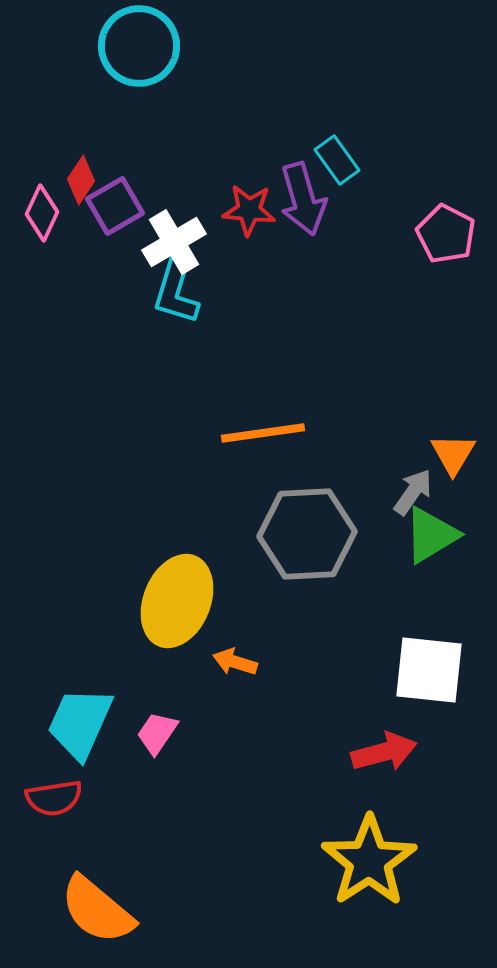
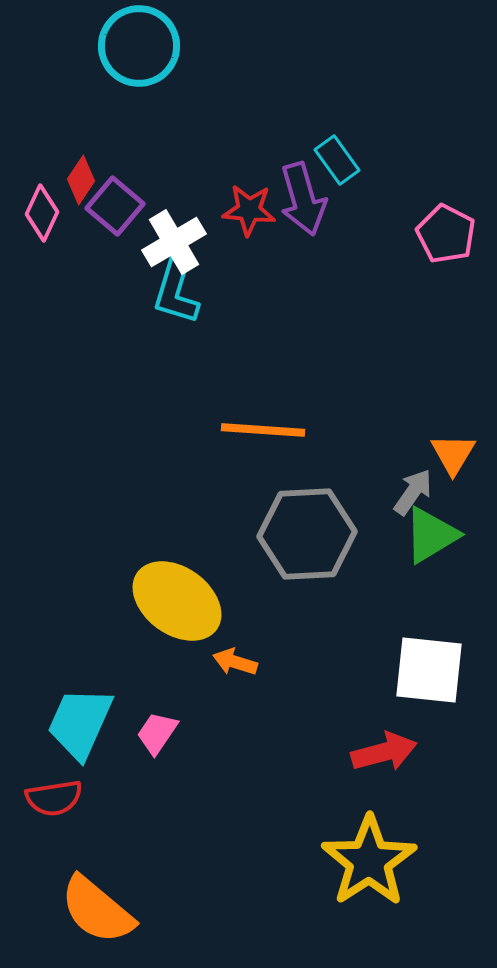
purple square: rotated 20 degrees counterclockwise
orange line: moved 3 px up; rotated 12 degrees clockwise
yellow ellipse: rotated 76 degrees counterclockwise
